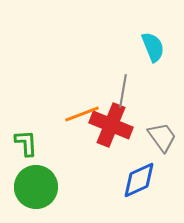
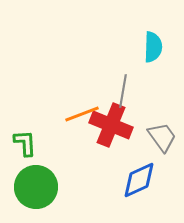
cyan semicircle: rotated 24 degrees clockwise
green L-shape: moved 1 px left
